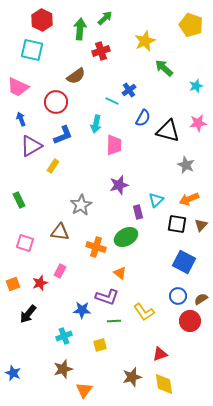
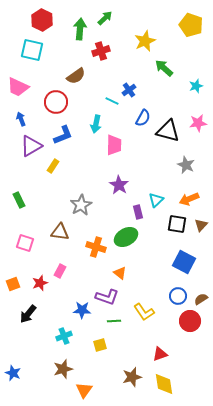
purple star at (119, 185): rotated 24 degrees counterclockwise
